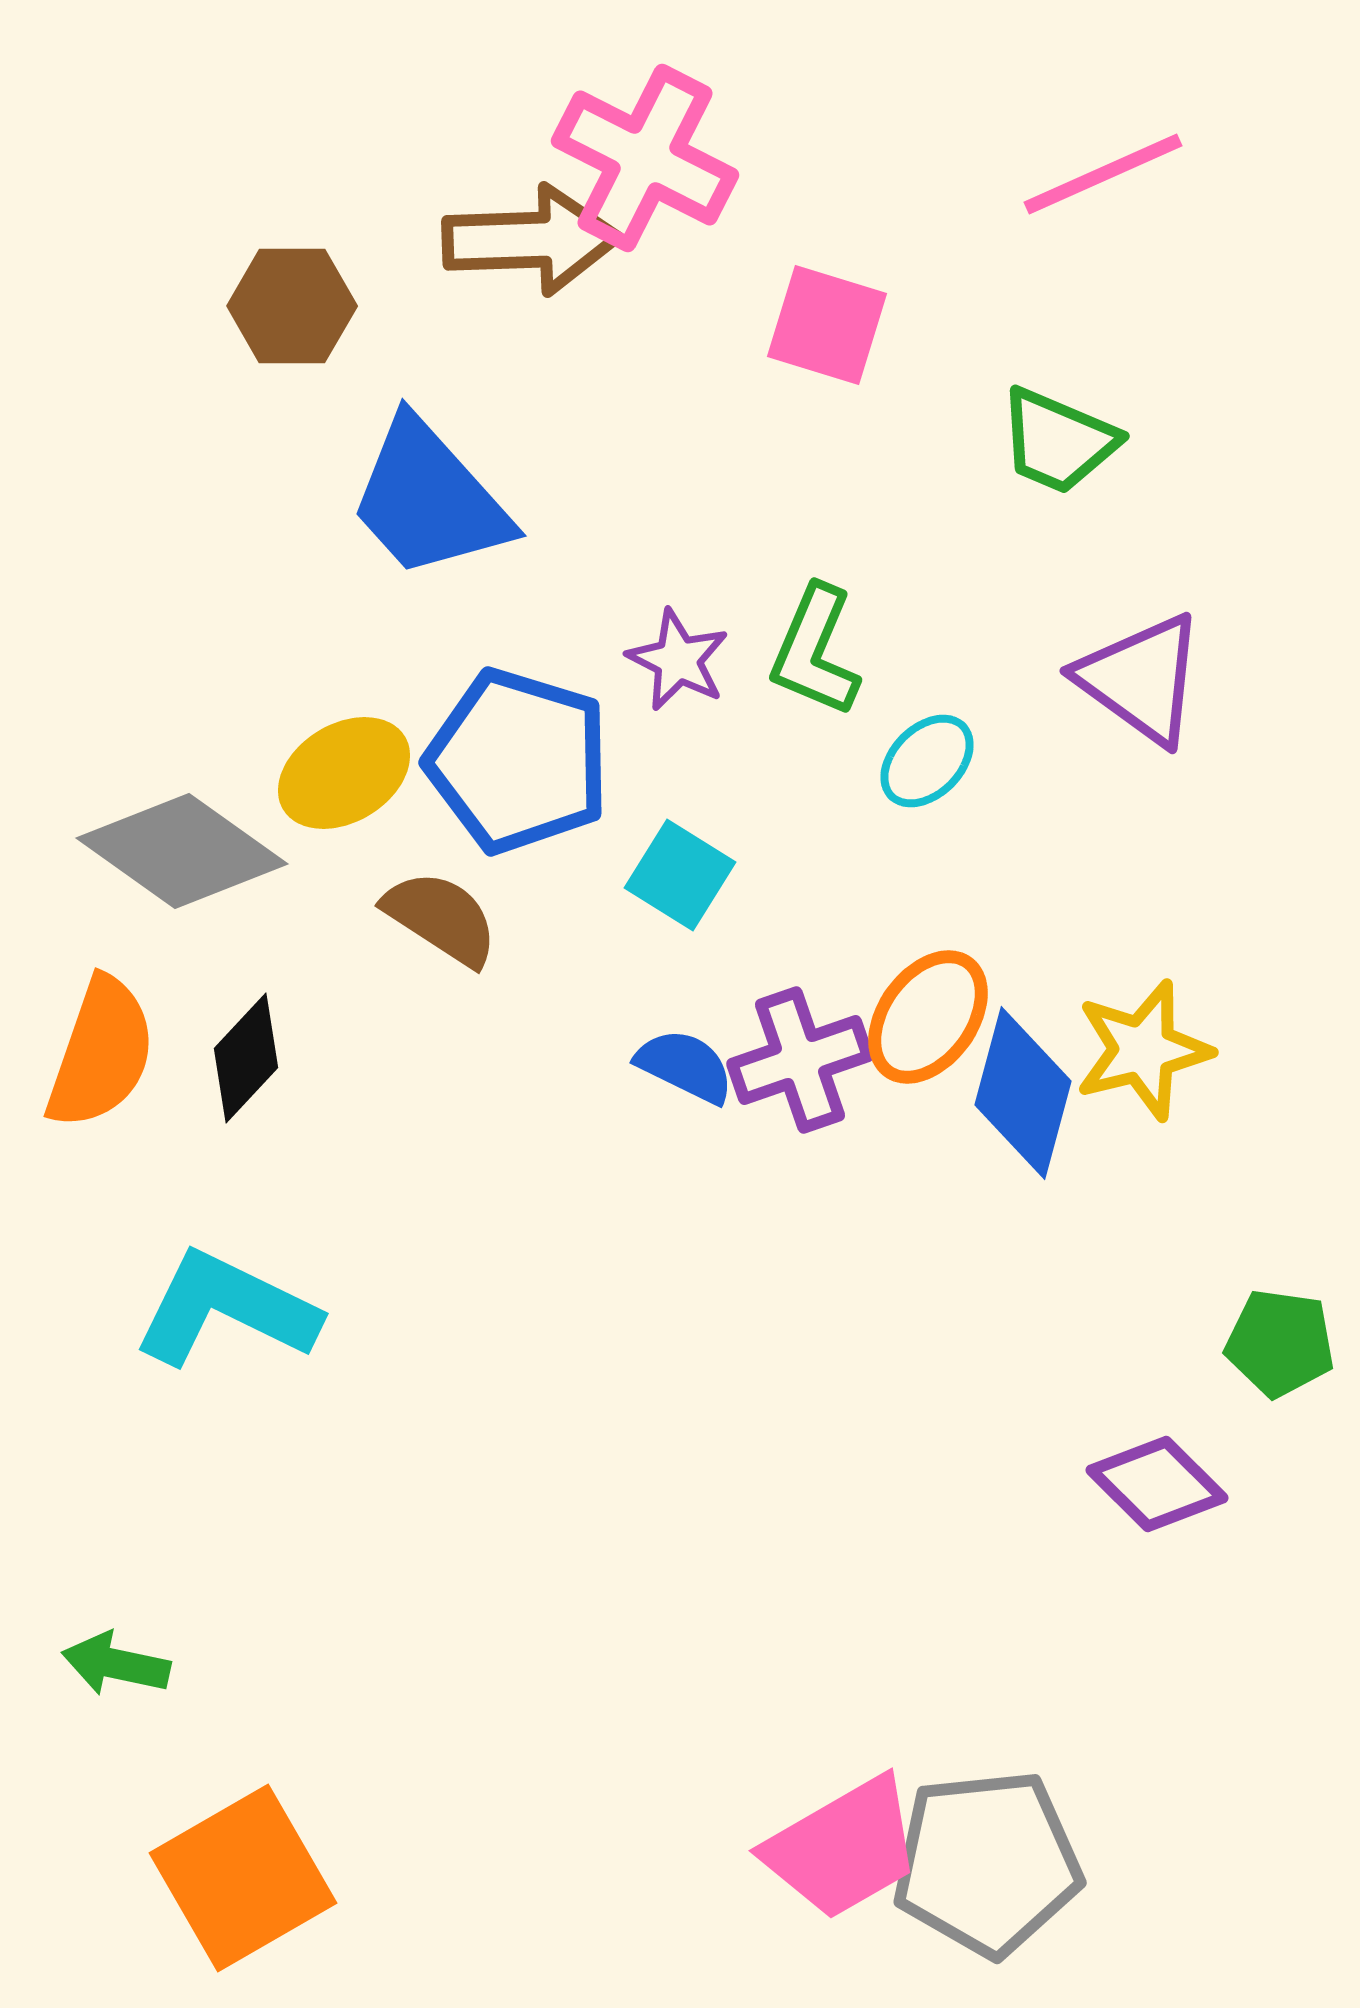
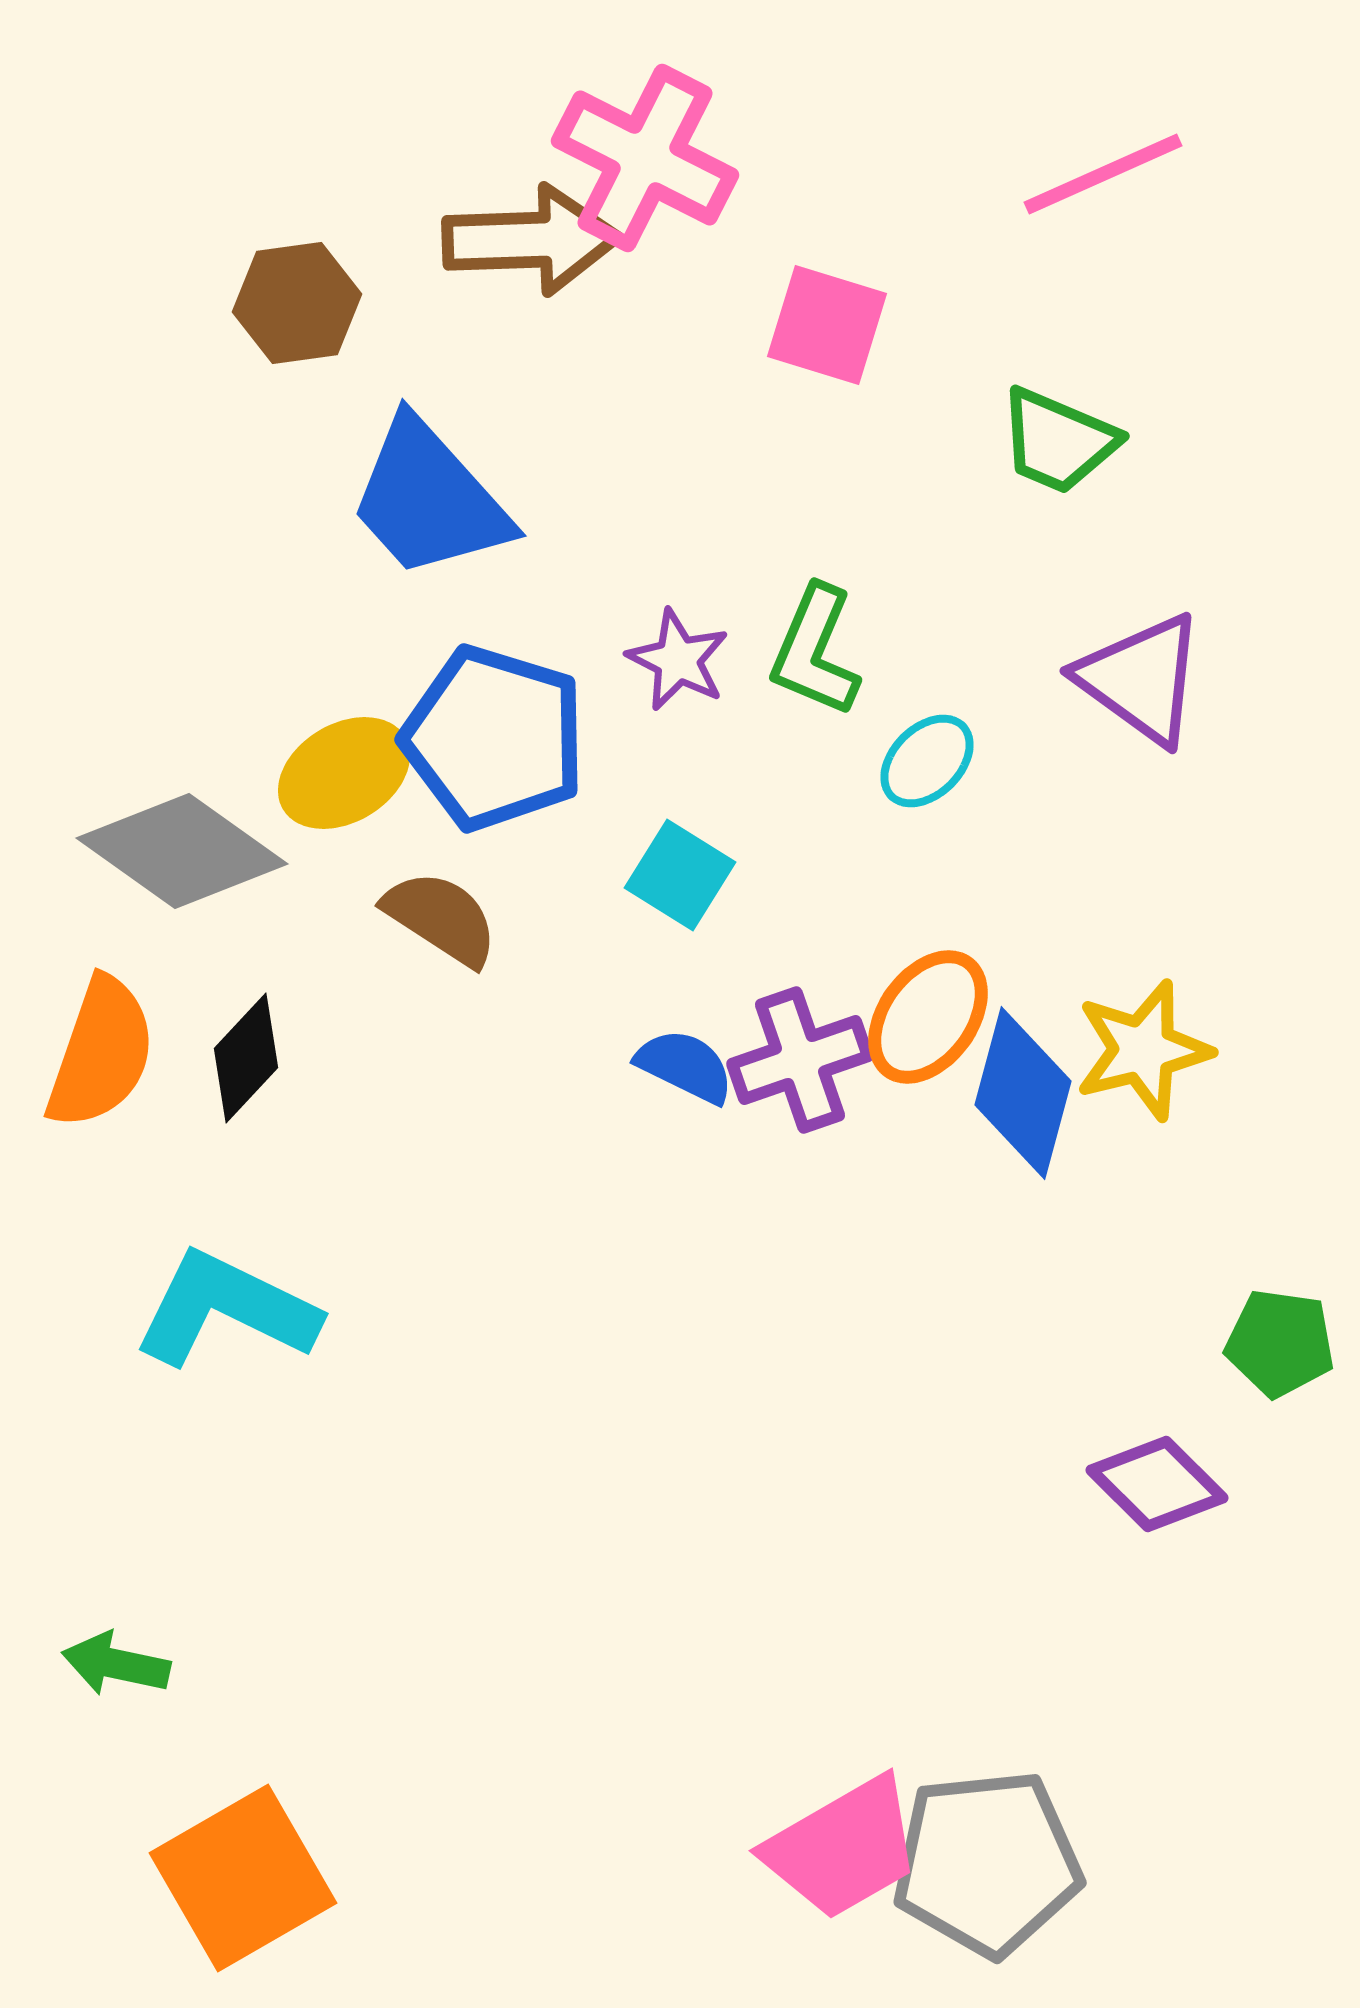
brown hexagon: moved 5 px right, 3 px up; rotated 8 degrees counterclockwise
blue pentagon: moved 24 px left, 23 px up
